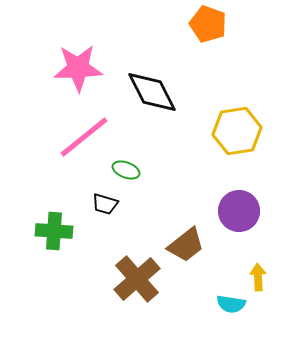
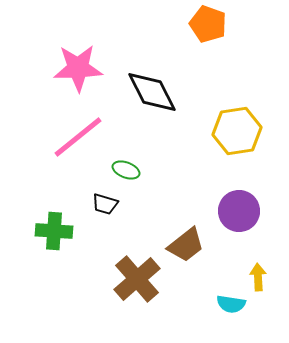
pink line: moved 6 px left
